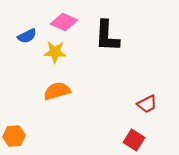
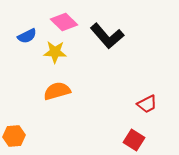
pink diamond: rotated 20 degrees clockwise
black L-shape: rotated 44 degrees counterclockwise
